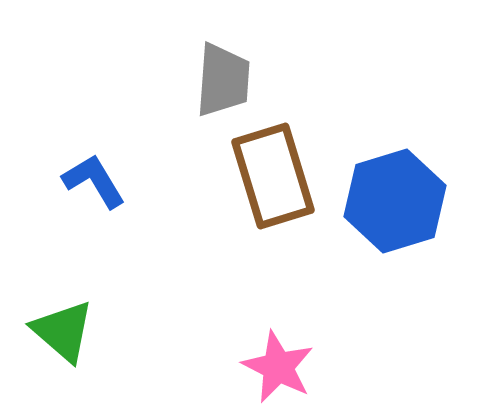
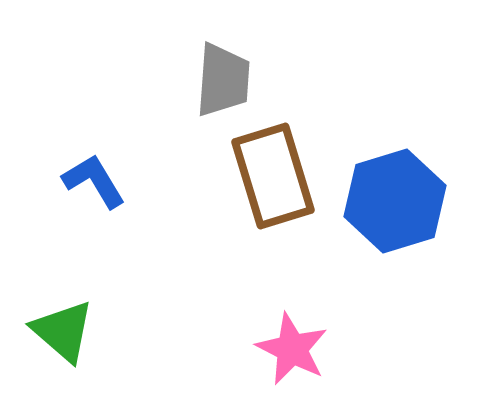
pink star: moved 14 px right, 18 px up
